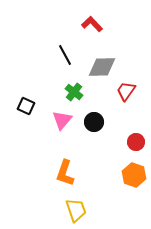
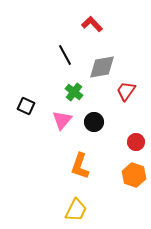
gray diamond: rotated 8 degrees counterclockwise
orange L-shape: moved 15 px right, 7 px up
yellow trapezoid: rotated 45 degrees clockwise
